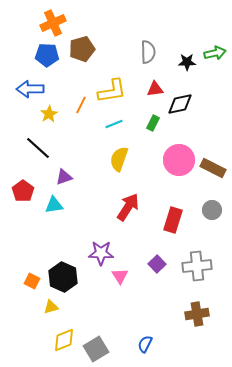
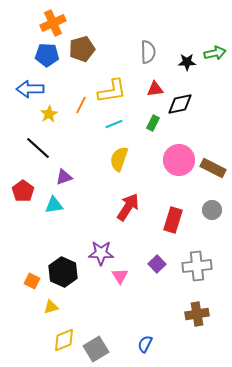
black hexagon: moved 5 px up
